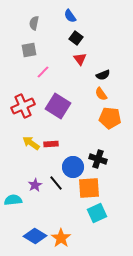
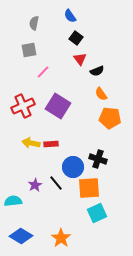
black semicircle: moved 6 px left, 4 px up
yellow arrow: rotated 24 degrees counterclockwise
cyan semicircle: moved 1 px down
blue diamond: moved 14 px left
